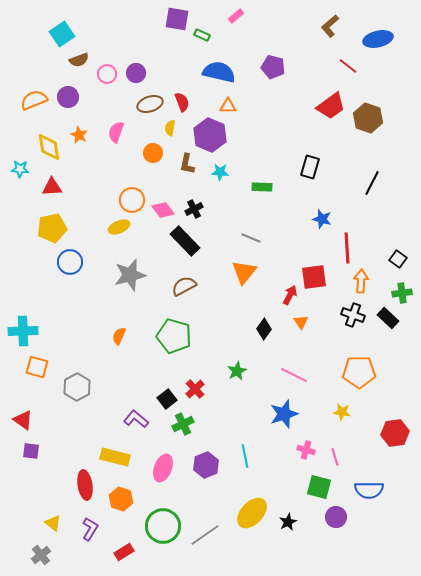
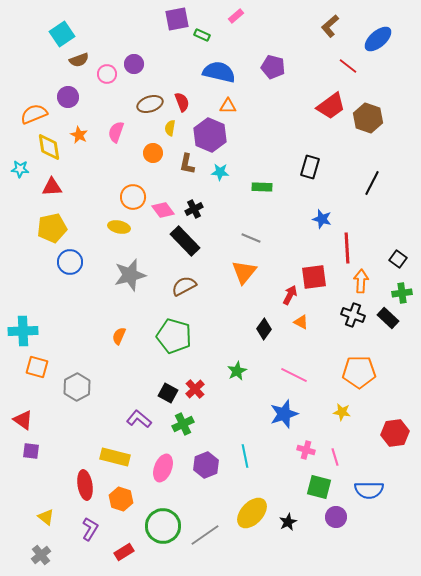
purple square at (177, 19): rotated 20 degrees counterclockwise
blue ellipse at (378, 39): rotated 28 degrees counterclockwise
purple circle at (136, 73): moved 2 px left, 9 px up
orange semicircle at (34, 100): moved 14 px down
orange circle at (132, 200): moved 1 px right, 3 px up
yellow ellipse at (119, 227): rotated 35 degrees clockwise
orange triangle at (301, 322): rotated 28 degrees counterclockwise
black square at (167, 399): moved 1 px right, 6 px up; rotated 24 degrees counterclockwise
purple L-shape at (136, 419): moved 3 px right
yellow triangle at (53, 523): moved 7 px left, 6 px up
